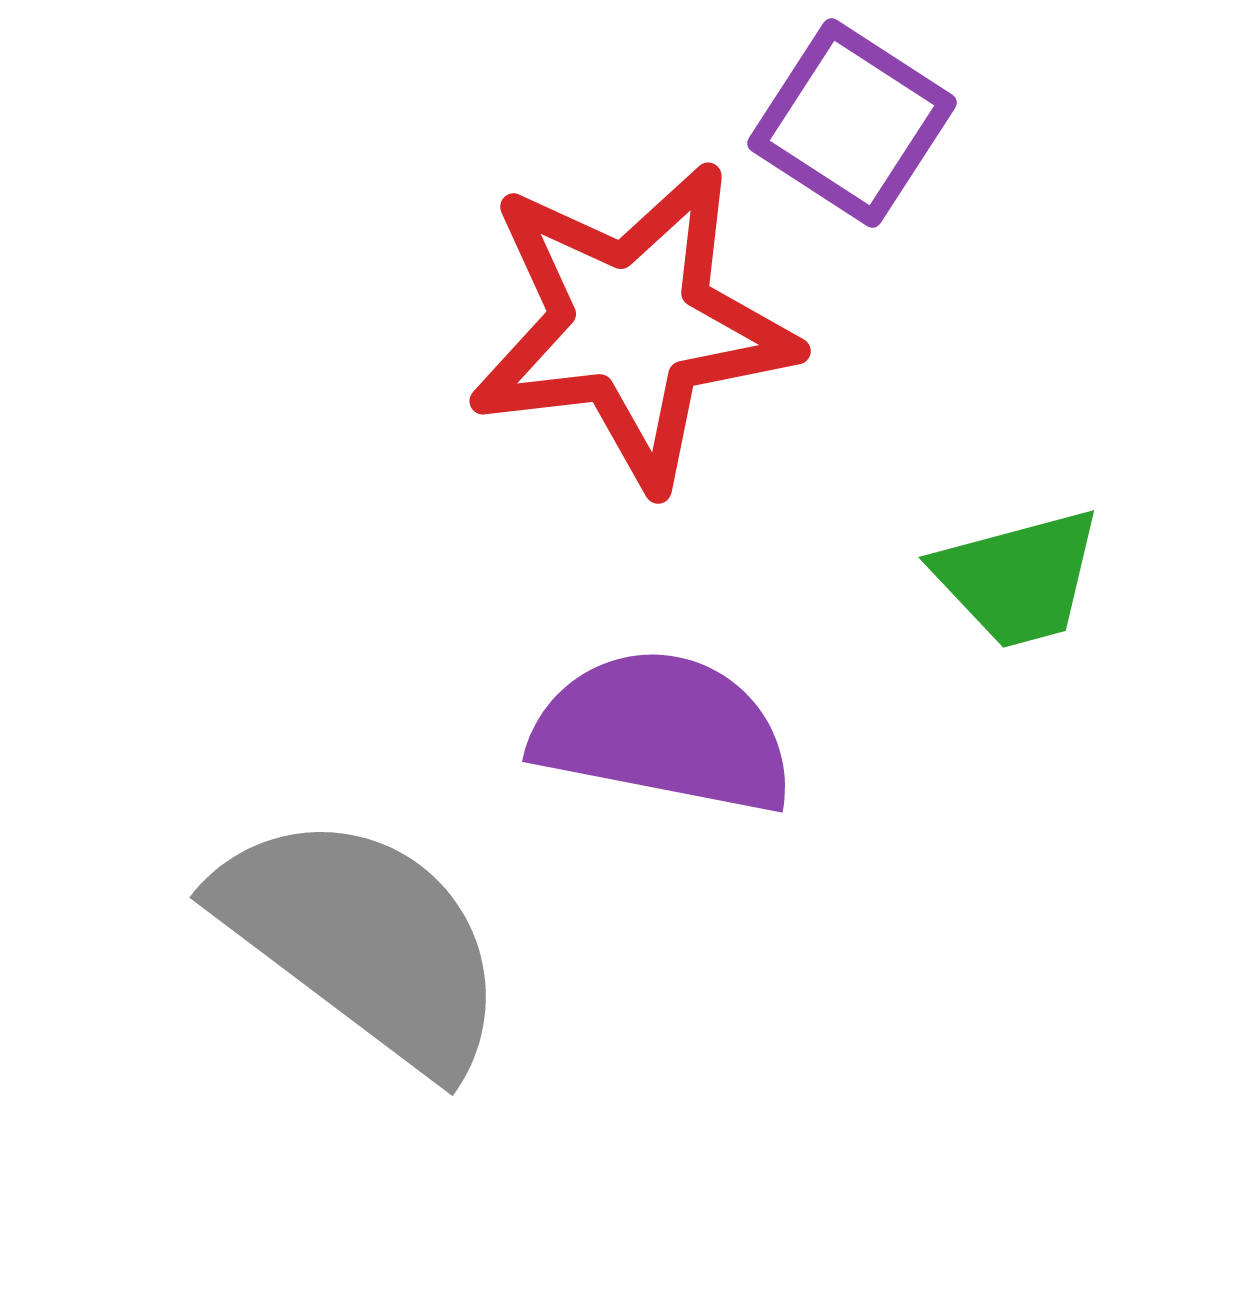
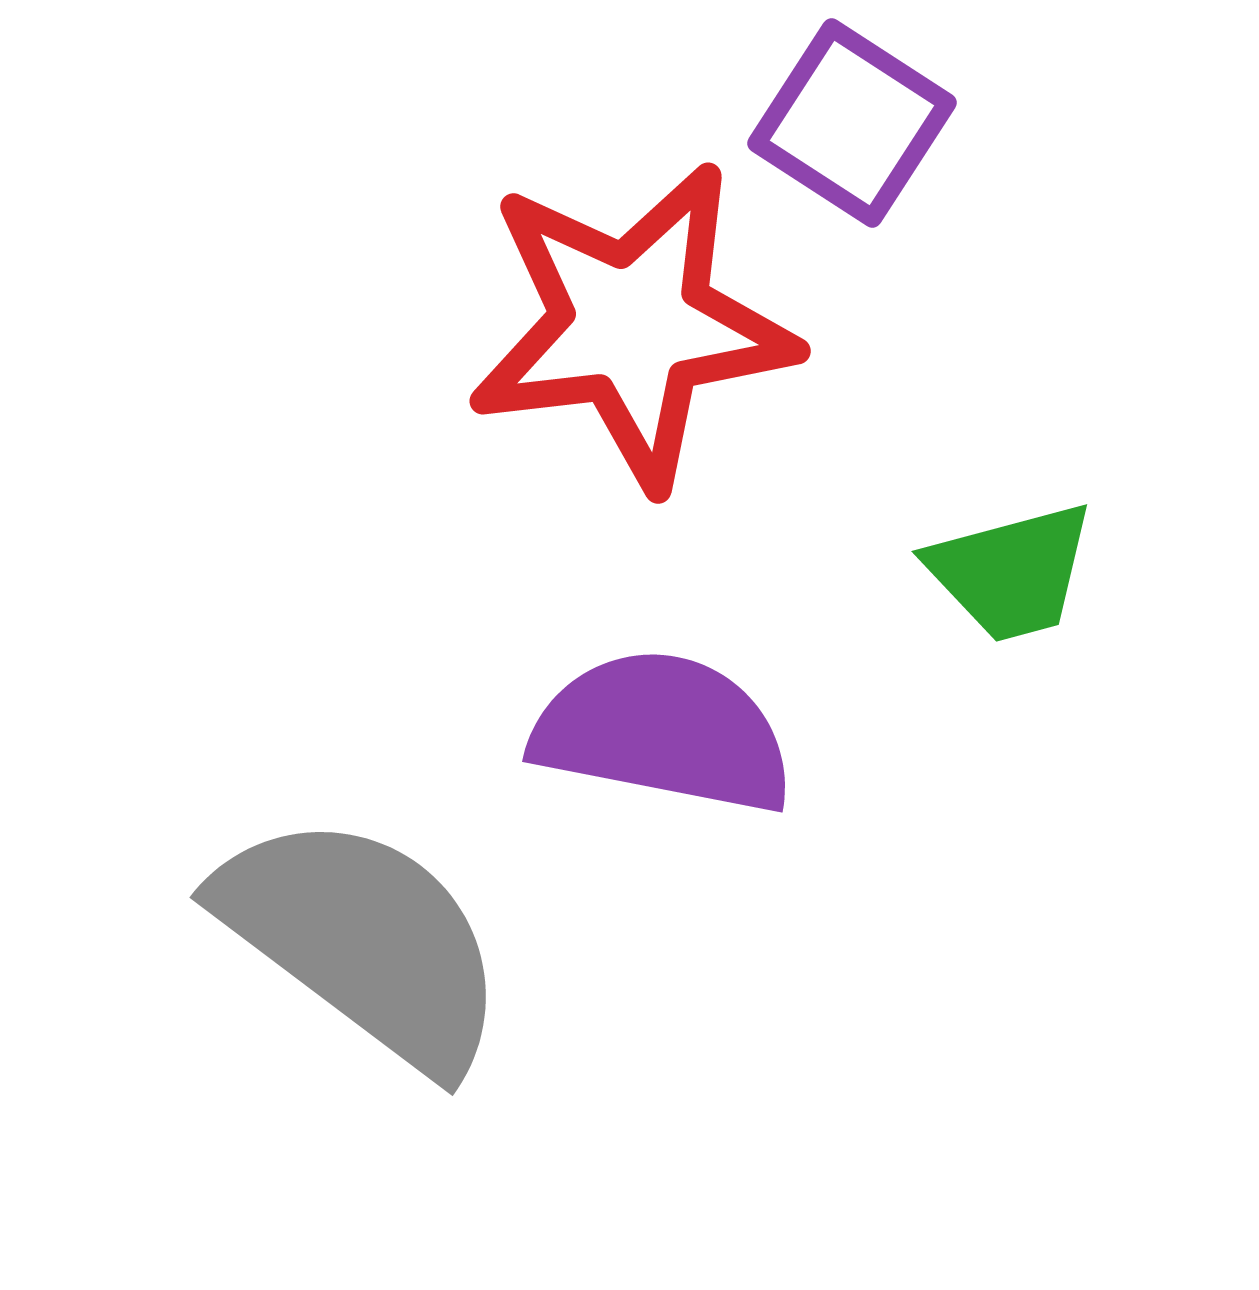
green trapezoid: moved 7 px left, 6 px up
